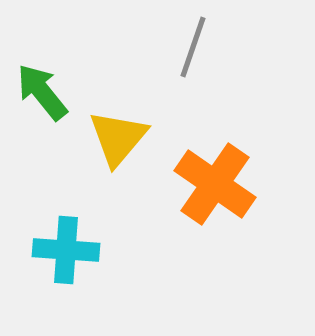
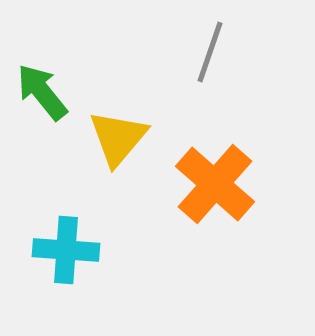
gray line: moved 17 px right, 5 px down
orange cross: rotated 6 degrees clockwise
